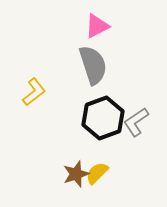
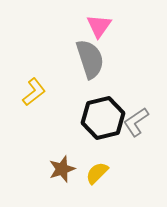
pink triangle: moved 2 px right; rotated 28 degrees counterclockwise
gray semicircle: moved 3 px left, 6 px up
black hexagon: rotated 6 degrees clockwise
brown star: moved 14 px left, 5 px up
